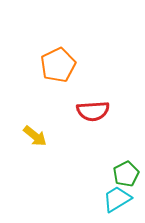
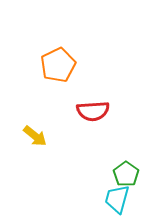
green pentagon: rotated 10 degrees counterclockwise
cyan trapezoid: rotated 44 degrees counterclockwise
